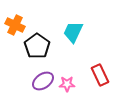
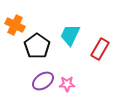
cyan trapezoid: moved 3 px left, 3 px down
red rectangle: moved 26 px up; rotated 55 degrees clockwise
